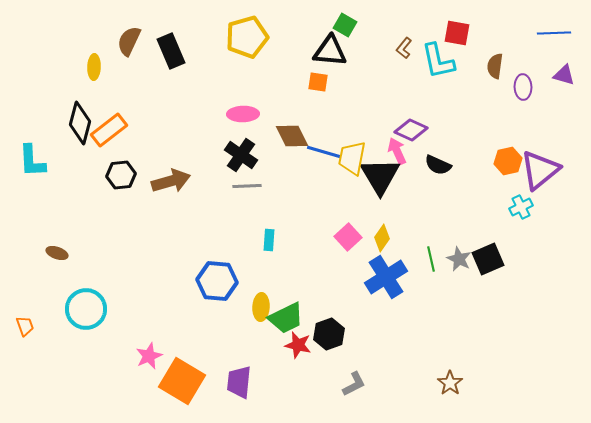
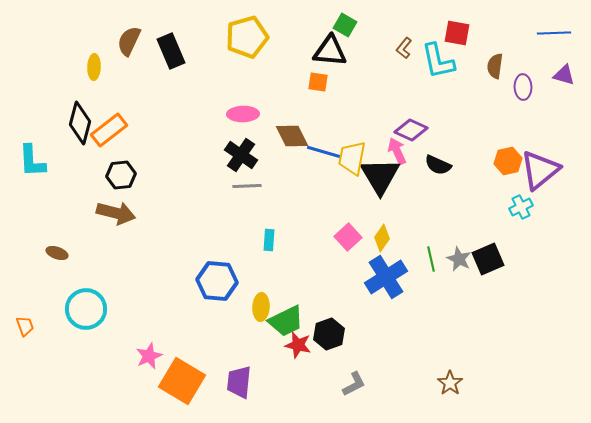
brown arrow at (171, 181): moved 55 px left, 32 px down; rotated 30 degrees clockwise
green trapezoid at (286, 318): moved 3 px down
